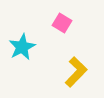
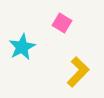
yellow L-shape: moved 2 px right
